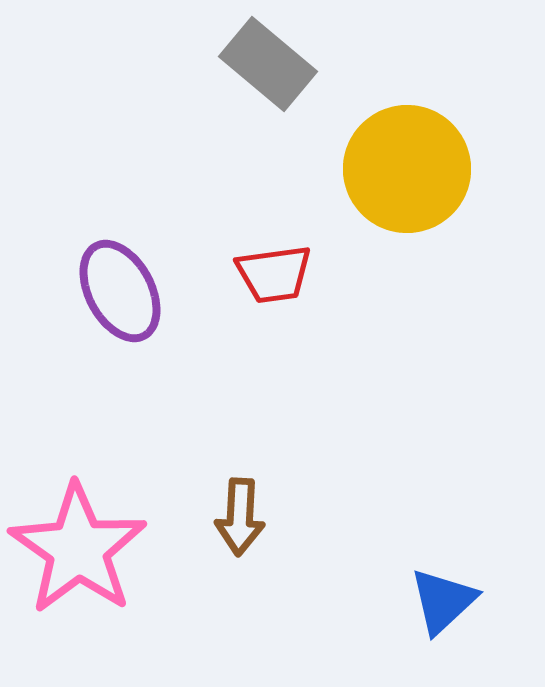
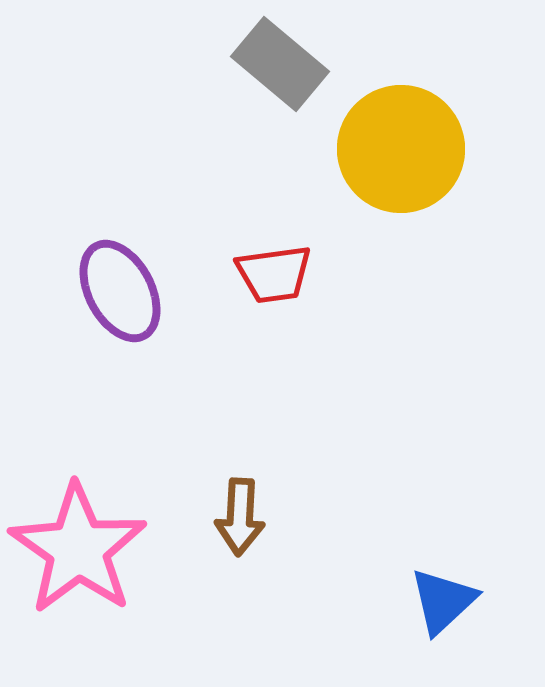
gray rectangle: moved 12 px right
yellow circle: moved 6 px left, 20 px up
